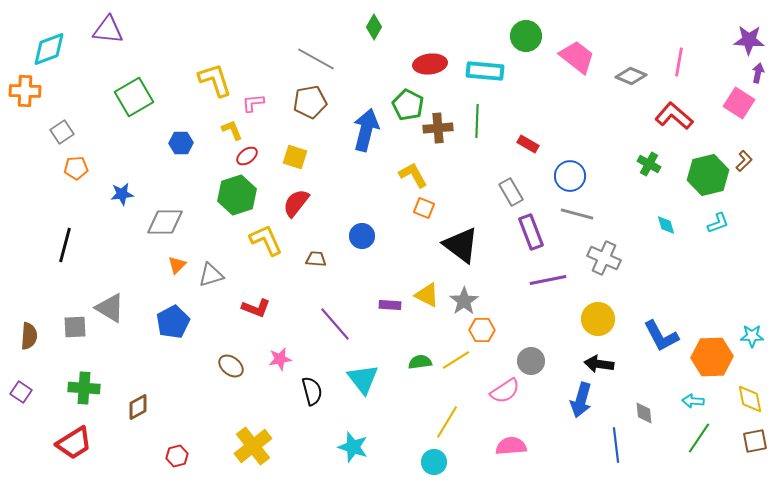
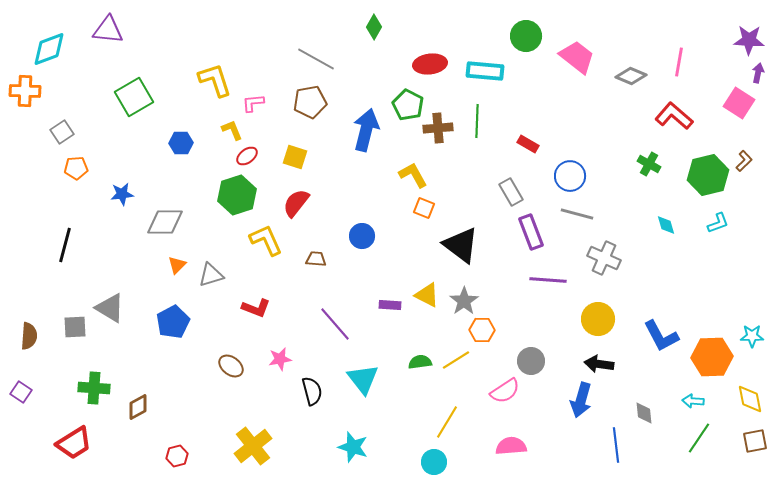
purple line at (548, 280): rotated 15 degrees clockwise
green cross at (84, 388): moved 10 px right
